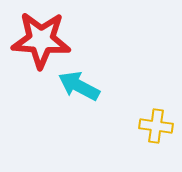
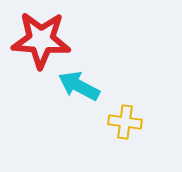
yellow cross: moved 31 px left, 4 px up
